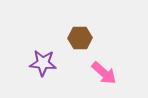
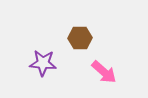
pink arrow: moved 1 px up
